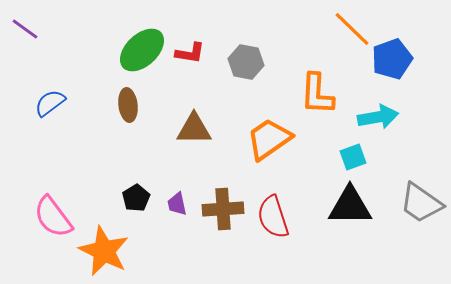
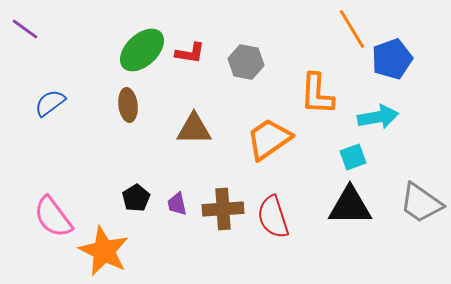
orange line: rotated 15 degrees clockwise
